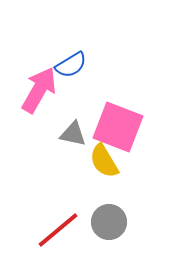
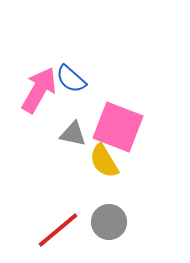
blue semicircle: moved 14 px down; rotated 72 degrees clockwise
